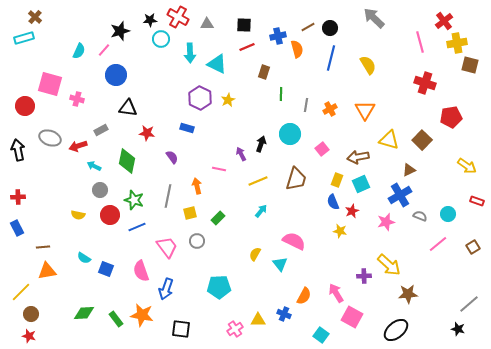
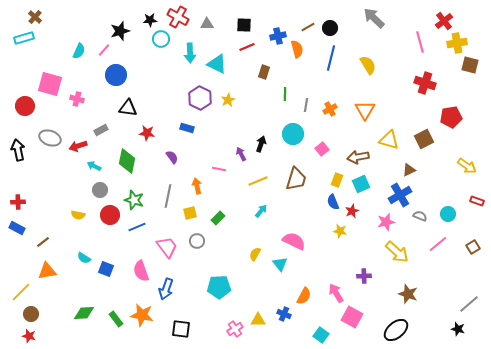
green line at (281, 94): moved 4 px right
cyan circle at (290, 134): moved 3 px right
brown square at (422, 140): moved 2 px right, 1 px up; rotated 18 degrees clockwise
red cross at (18, 197): moved 5 px down
blue rectangle at (17, 228): rotated 35 degrees counterclockwise
brown line at (43, 247): moved 5 px up; rotated 32 degrees counterclockwise
yellow arrow at (389, 265): moved 8 px right, 13 px up
brown star at (408, 294): rotated 24 degrees clockwise
